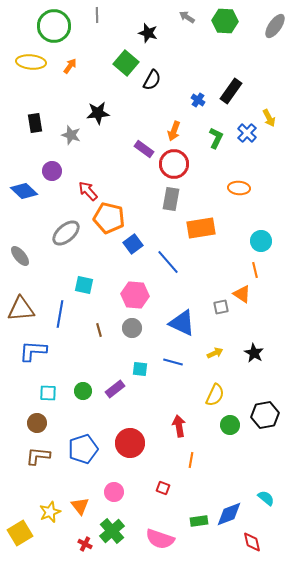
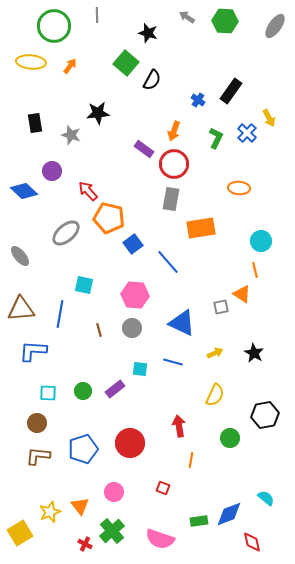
green circle at (230, 425): moved 13 px down
